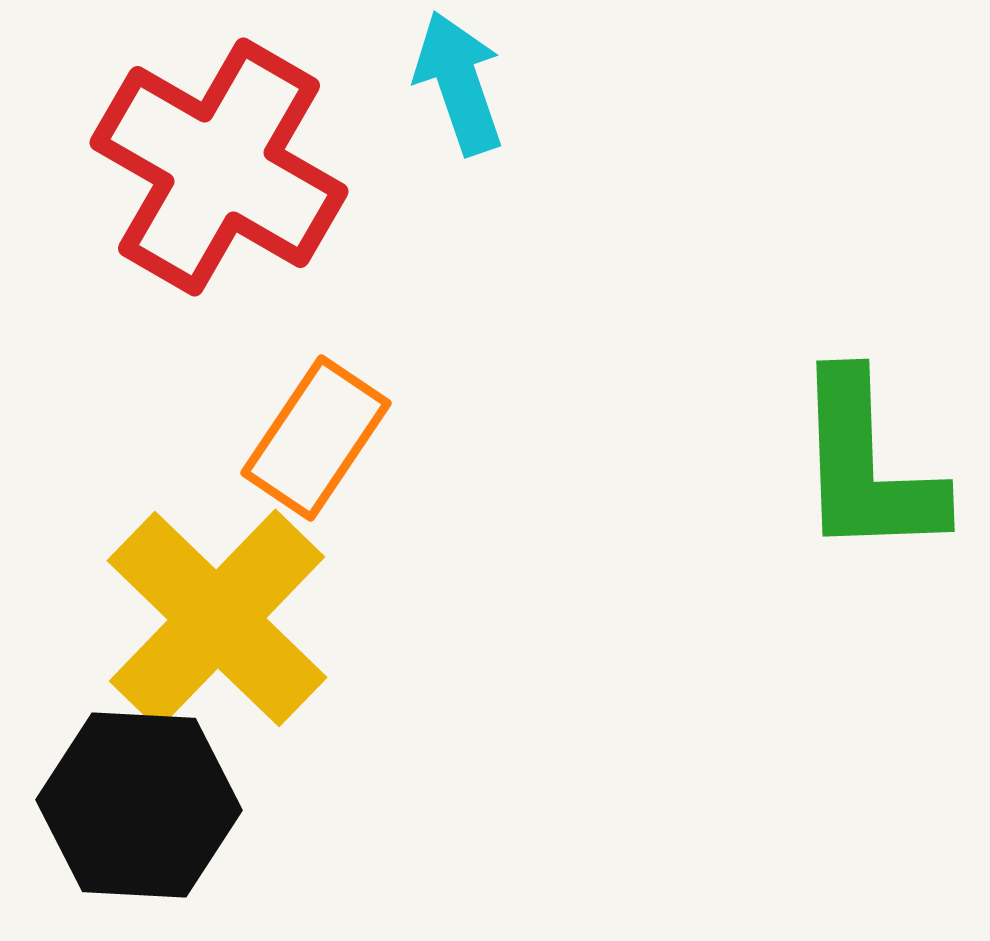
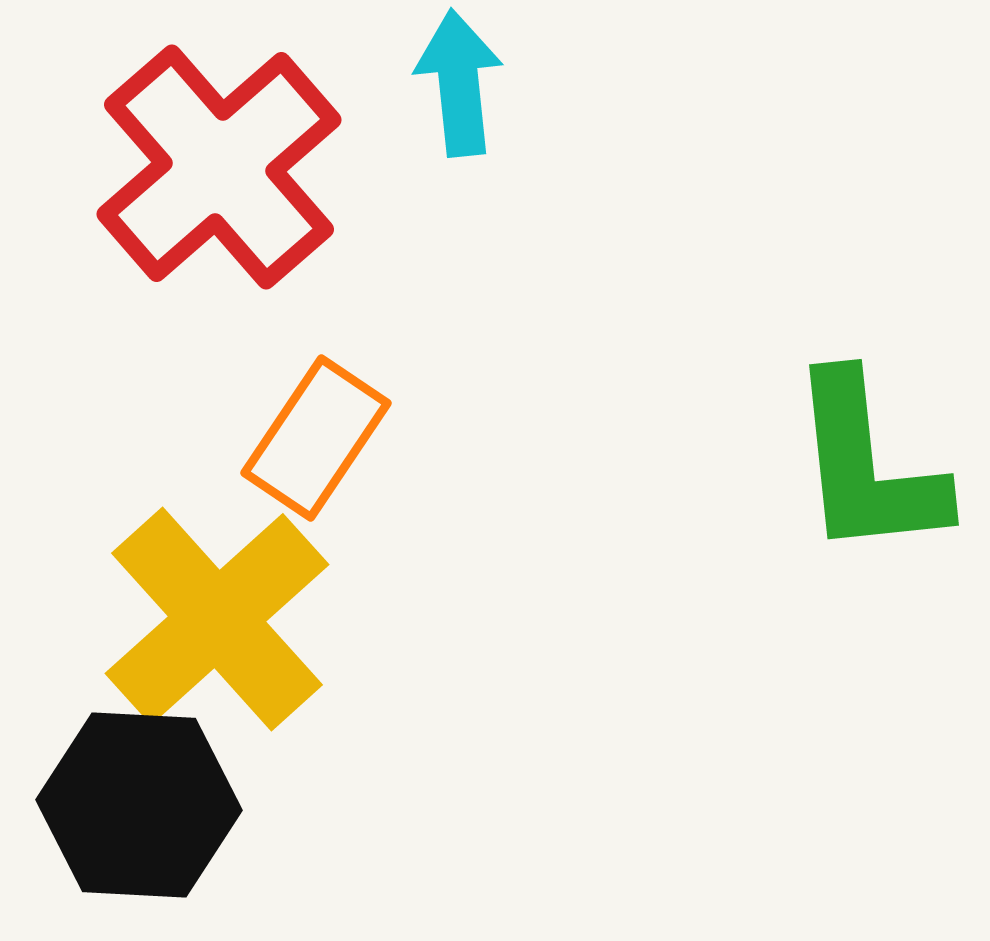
cyan arrow: rotated 13 degrees clockwise
red cross: rotated 19 degrees clockwise
green L-shape: rotated 4 degrees counterclockwise
yellow cross: rotated 4 degrees clockwise
